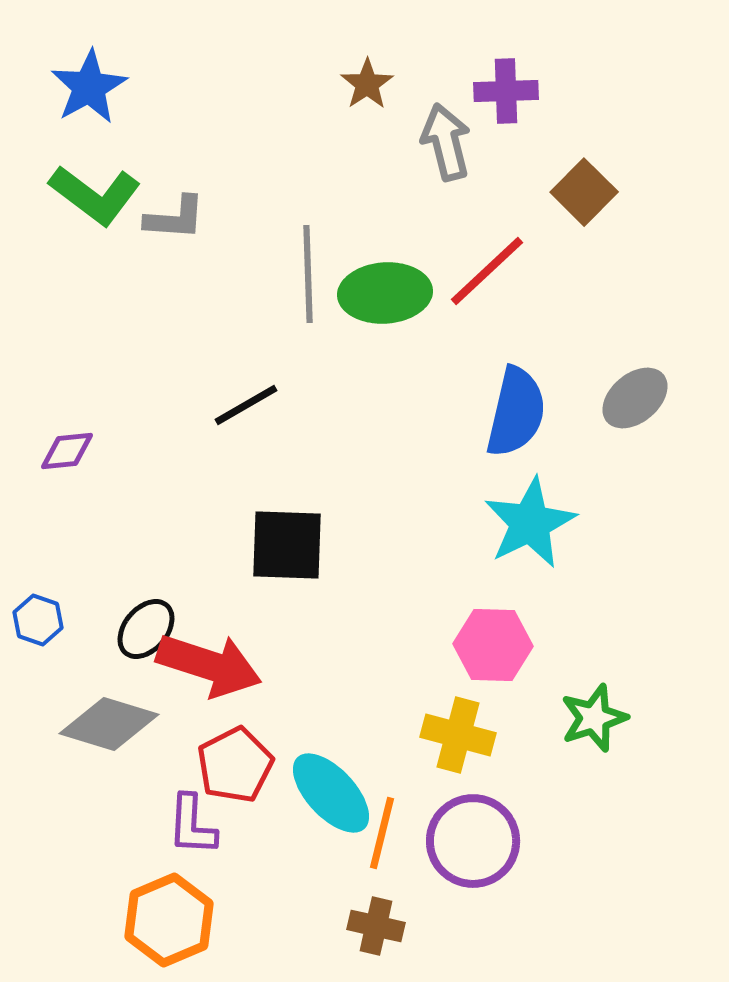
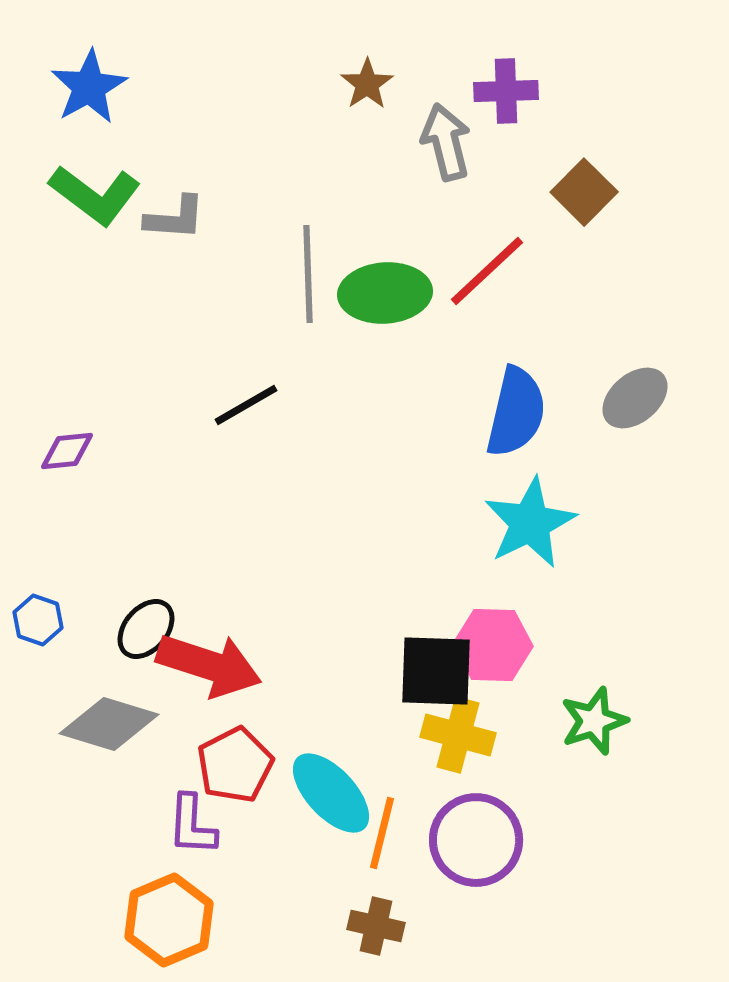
black square: moved 149 px right, 126 px down
green star: moved 3 px down
purple circle: moved 3 px right, 1 px up
